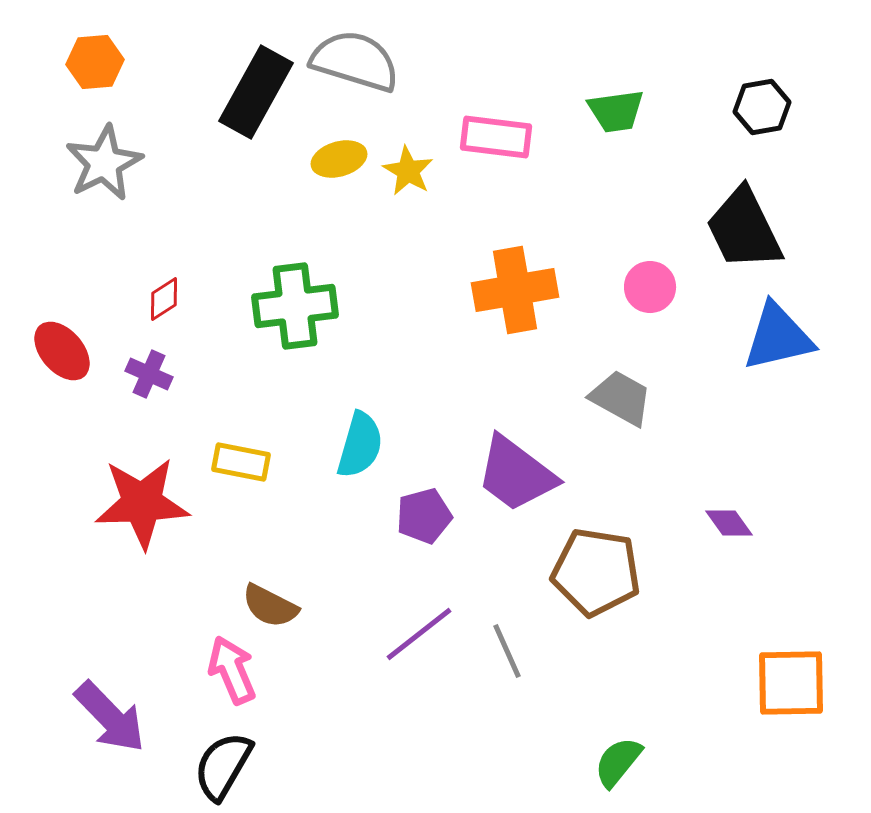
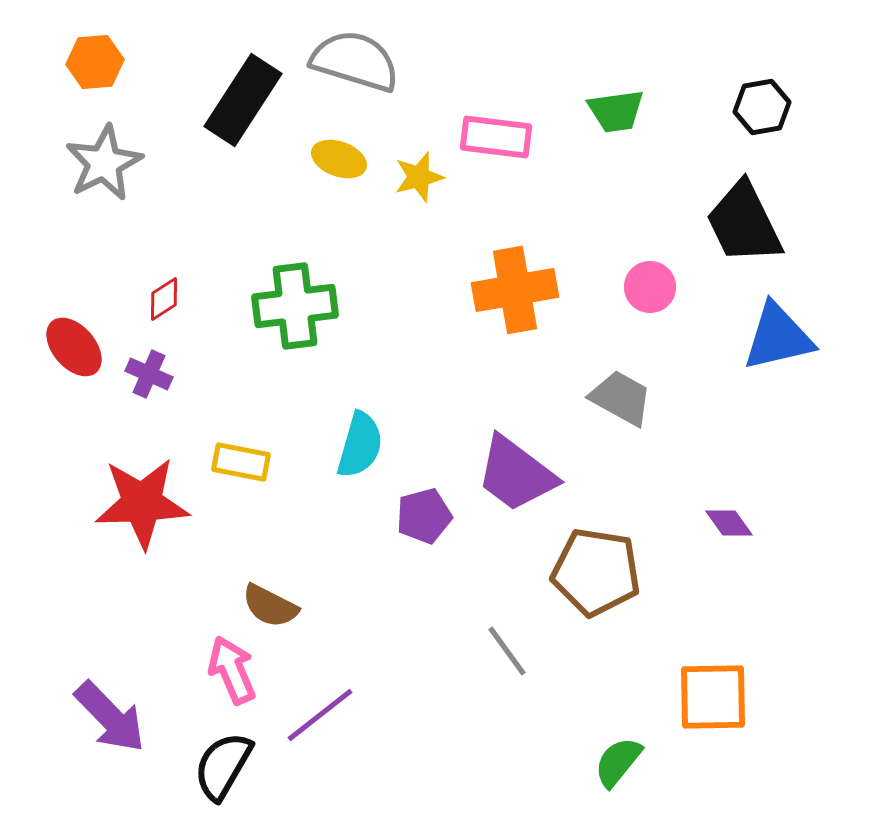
black rectangle: moved 13 px left, 8 px down; rotated 4 degrees clockwise
yellow ellipse: rotated 36 degrees clockwise
yellow star: moved 11 px right, 6 px down; rotated 27 degrees clockwise
black trapezoid: moved 6 px up
red ellipse: moved 12 px right, 4 px up
purple line: moved 99 px left, 81 px down
gray line: rotated 12 degrees counterclockwise
orange square: moved 78 px left, 14 px down
